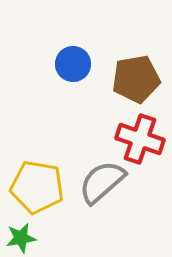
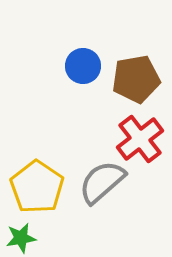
blue circle: moved 10 px right, 2 px down
red cross: rotated 33 degrees clockwise
yellow pentagon: rotated 24 degrees clockwise
